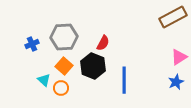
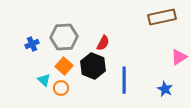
brown rectangle: moved 11 px left; rotated 16 degrees clockwise
blue star: moved 11 px left, 7 px down; rotated 21 degrees counterclockwise
